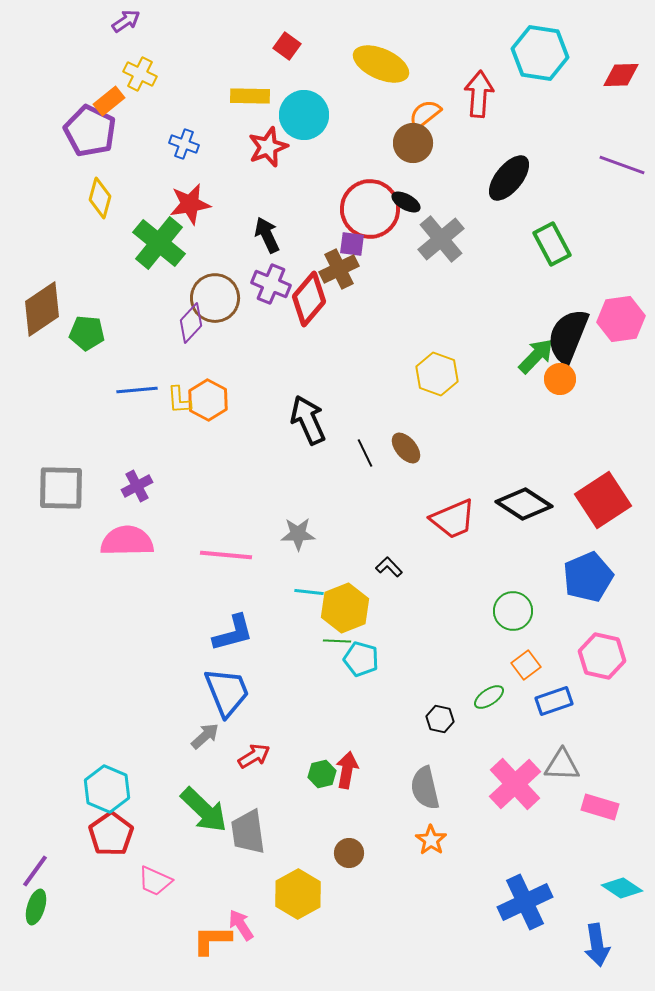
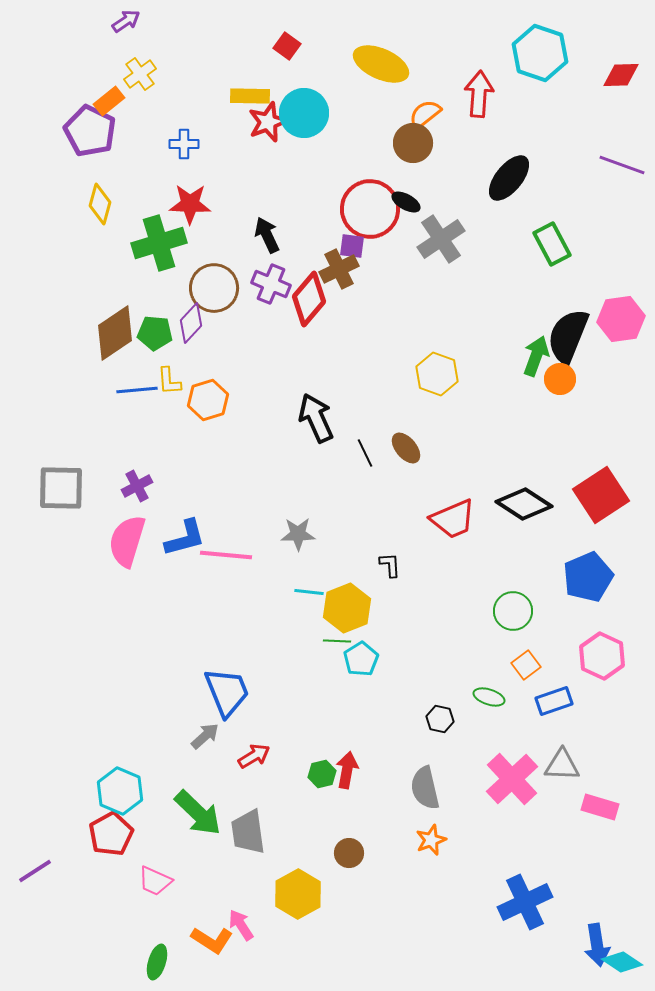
cyan hexagon at (540, 53): rotated 10 degrees clockwise
yellow cross at (140, 74): rotated 28 degrees clockwise
cyan circle at (304, 115): moved 2 px up
blue cross at (184, 144): rotated 20 degrees counterclockwise
red star at (268, 147): moved 25 px up
yellow diamond at (100, 198): moved 6 px down
red star at (190, 204): rotated 12 degrees clockwise
gray cross at (441, 239): rotated 6 degrees clockwise
green cross at (159, 243): rotated 34 degrees clockwise
purple square at (352, 244): moved 2 px down
brown circle at (215, 298): moved 1 px left, 10 px up
brown diamond at (42, 309): moved 73 px right, 24 px down
green pentagon at (87, 333): moved 68 px right
green arrow at (536, 356): rotated 24 degrees counterclockwise
yellow L-shape at (179, 400): moved 10 px left, 19 px up
orange hexagon at (208, 400): rotated 15 degrees clockwise
black arrow at (308, 420): moved 8 px right, 2 px up
red square at (603, 500): moved 2 px left, 5 px up
pink semicircle at (127, 541): rotated 72 degrees counterclockwise
black L-shape at (389, 567): moved 1 px right, 2 px up; rotated 40 degrees clockwise
yellow hexagon at (345, 608): moved 2 px right
blue L-shape at (233, 633): moved 48 px left, 95 px up
pink hexagon at (602, 656): rotated 12 degrees clockwise
cyan pentagon at (361, 659): rotated 24 degrees clockwise
green ellipse at (489, 697): rotated 52 degrees clockwise
pink cross at (515, 784): moved 3 px left, 5 px up
cyan hexagon at (107, 789): moved 13 px right, 2 px down
green arrow at (204, 810): moved 6 px left, 3 px down
red pentagon at (111, 834): rotated 6 degrees clockwise
orange star at (431, 840): rotated 16 degrees clockwise
purple line at (35, 871): rotated 21 degrees clockwise
cyan diamond at (622, 888): moved 74 px down
green ellipse at (36, 907): moved 121 px right, 55 px down
orange L-shape at (212, 940): rotated 147 degrees counterclockwise
